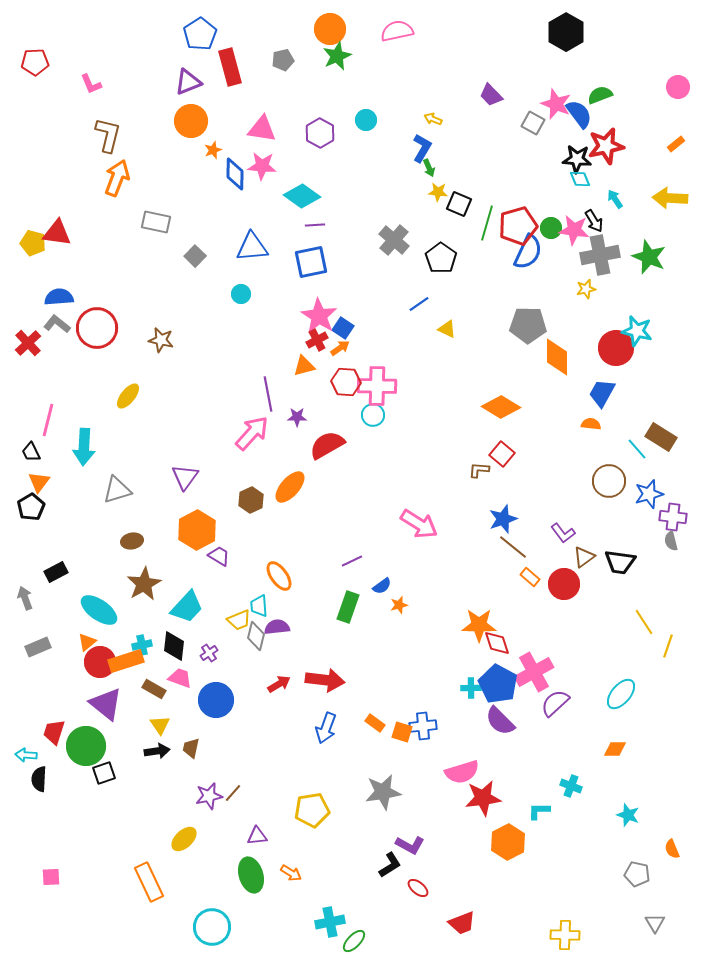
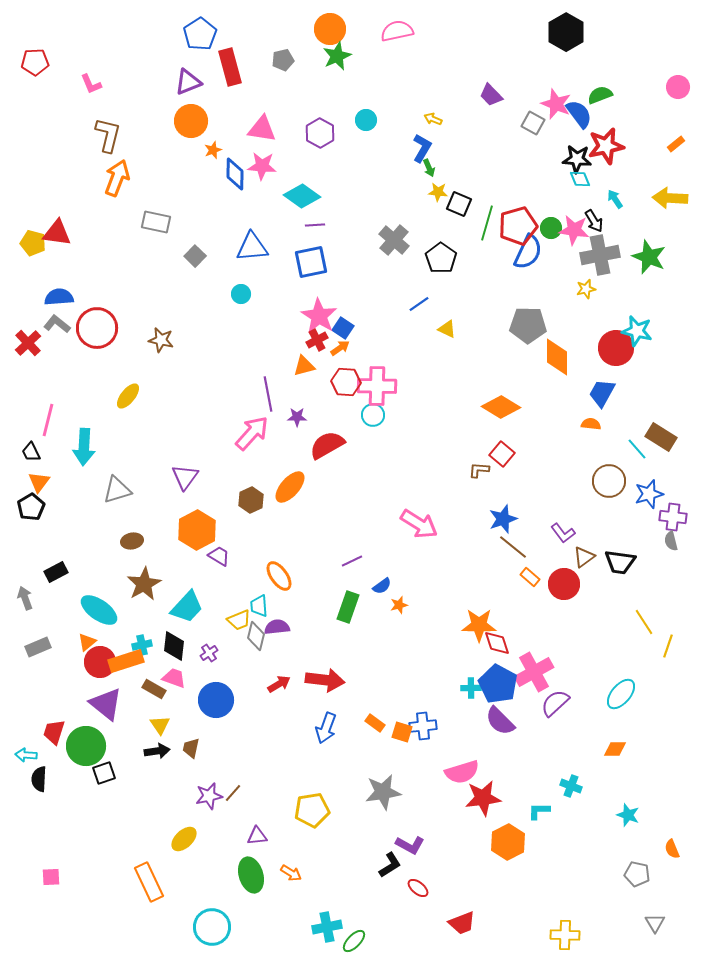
pink trapezoid at (180, 678): moved 6 px left
cyan cross at (330, 922): moved 3 px left, 5 px down
